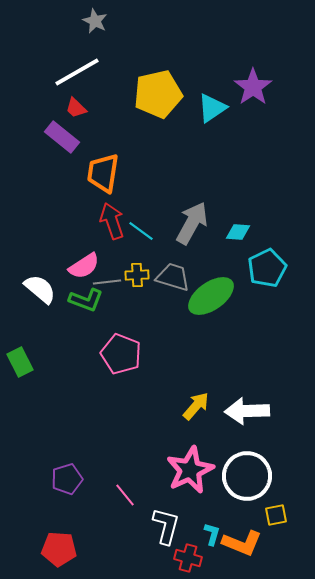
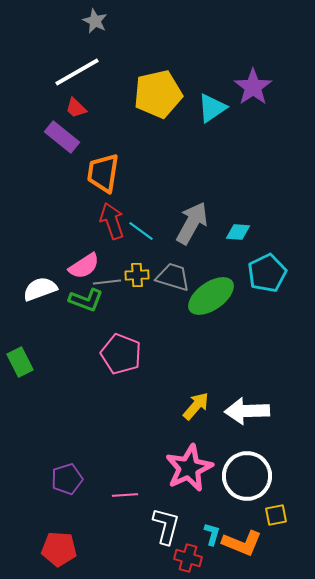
cyan pentagon: moved 5 px down
white semicircle: rotated 60 degrees counterclockwise
pink star: moved 1 px left, 2 px up
pink line: rotated 55 degrees counterclockwise
